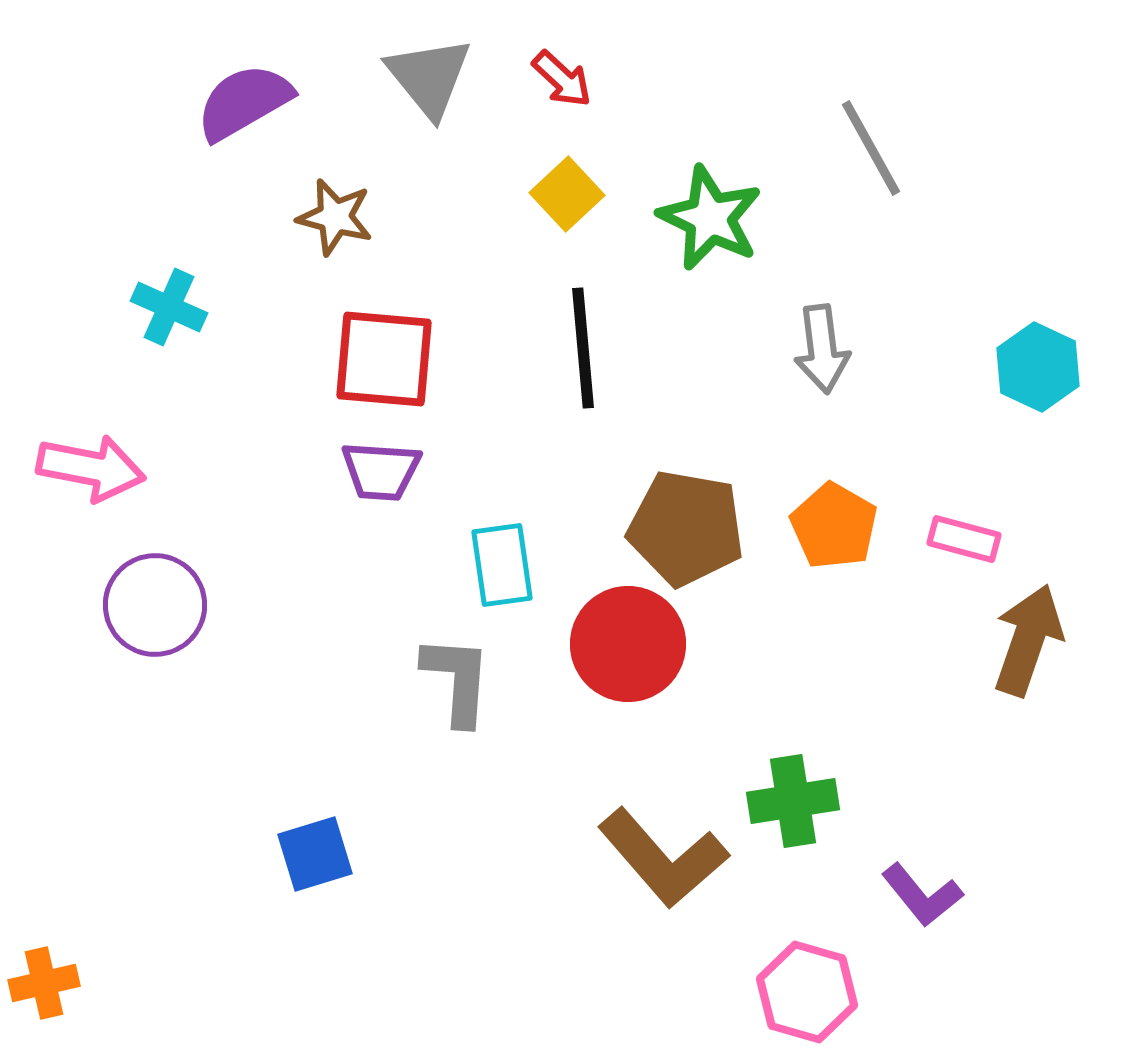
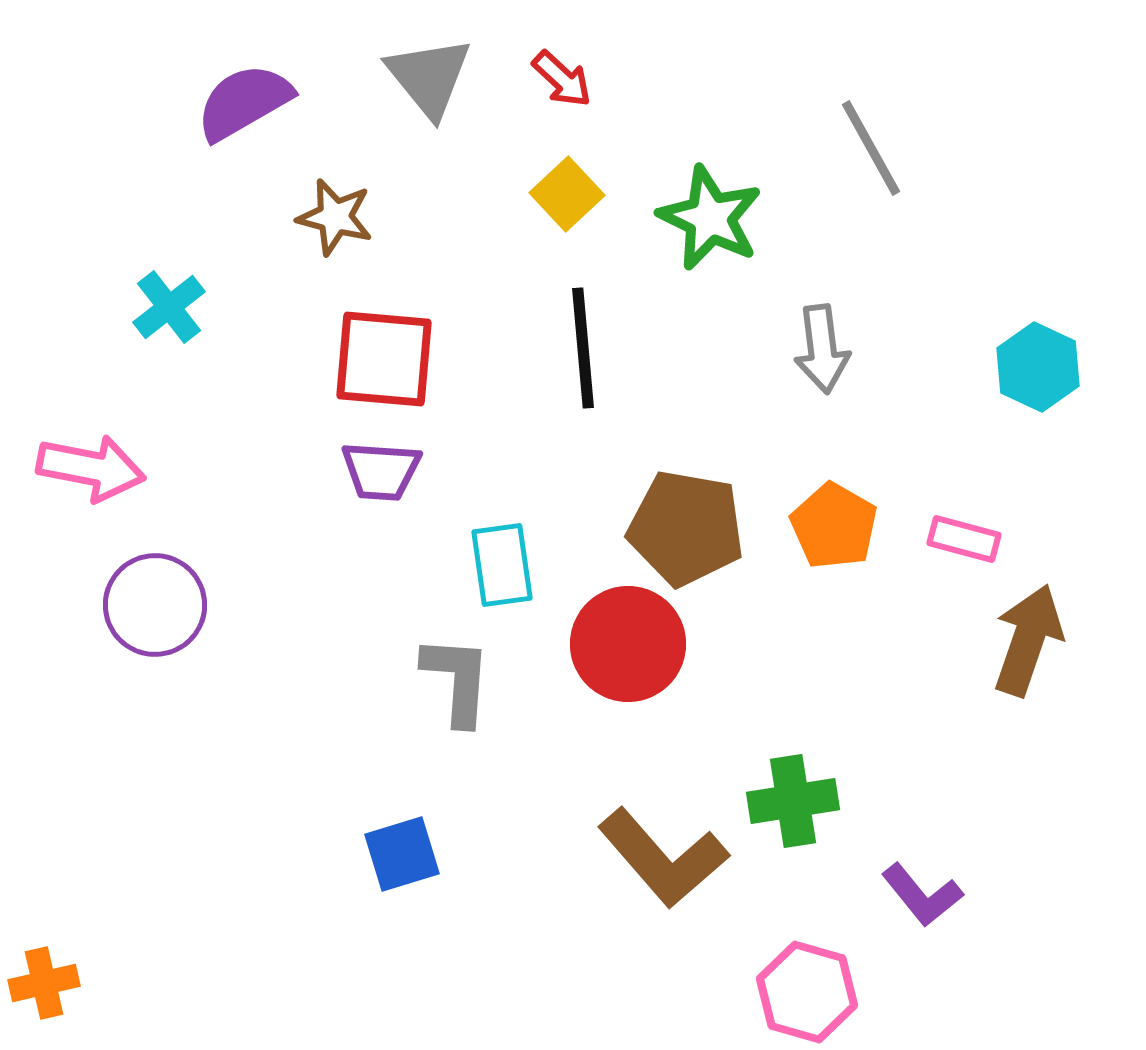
cyan cross: rotated 28 degrees clockwise
blue square: moved 87 px right
